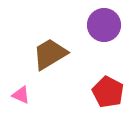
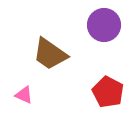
brown trapezoid: rotated 114 degrees counterclockwise
pink triangle: moved 3 px right
